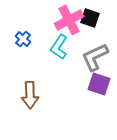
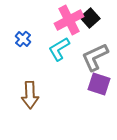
black square: rotated 30 degrees clockwise
cyan L-shape: moved 2 px down; rotated 25 degrees clockwise
